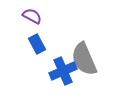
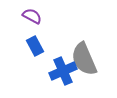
blue rectangle: moved 2 px left, 2 px down
